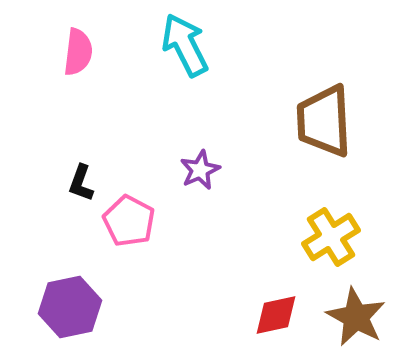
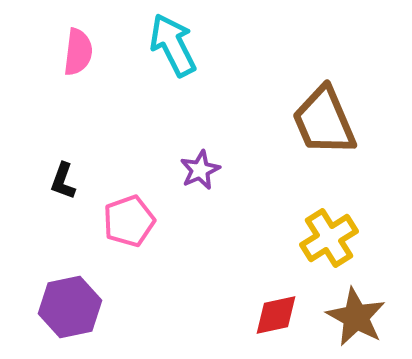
cyan arrow: moved 12 px left
brown trapezoid: rotated 20 degrees counterclockwise
black L-shape: moved 18 px left, 2 px up
pink pentagon: rotated 24 degrees clockwise
yellow cross: moved 2 px left, 1 px down
